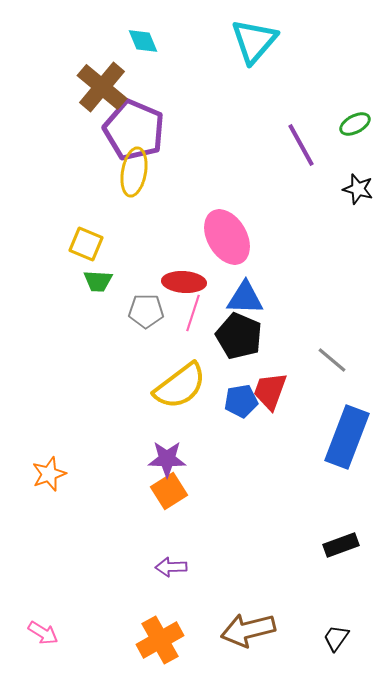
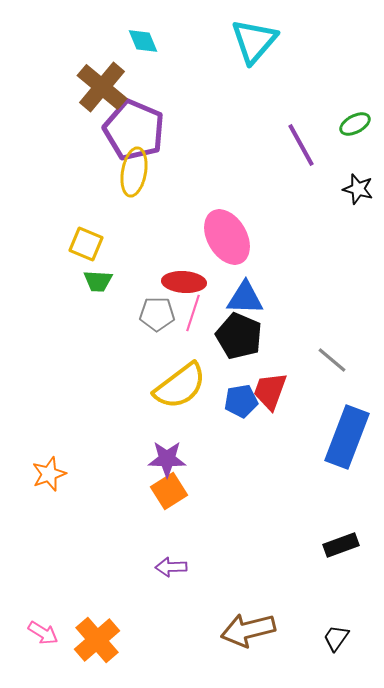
gray pentagon: moved 11 px right, 3 px down
orange cross: moved 63 px left; rotated 12 degrees counterclockwise
